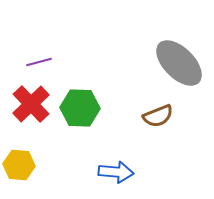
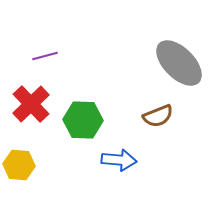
purple line: moved 6 px right, 6 px up
green hexagon: moved 3 px right, 12 px down
blue arrow: moved 3 px right, 12 px up
